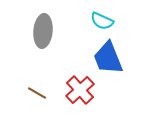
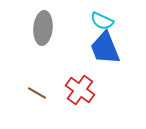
gray ellipse: moved 3 px up
blue trapezoid: moved 3 px left, 10 px up
red cross: rotated 12 degrees counterclockwise
